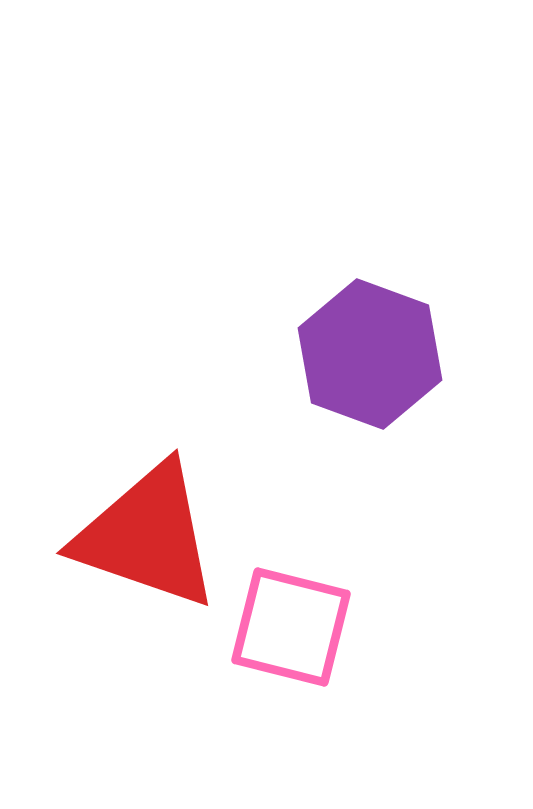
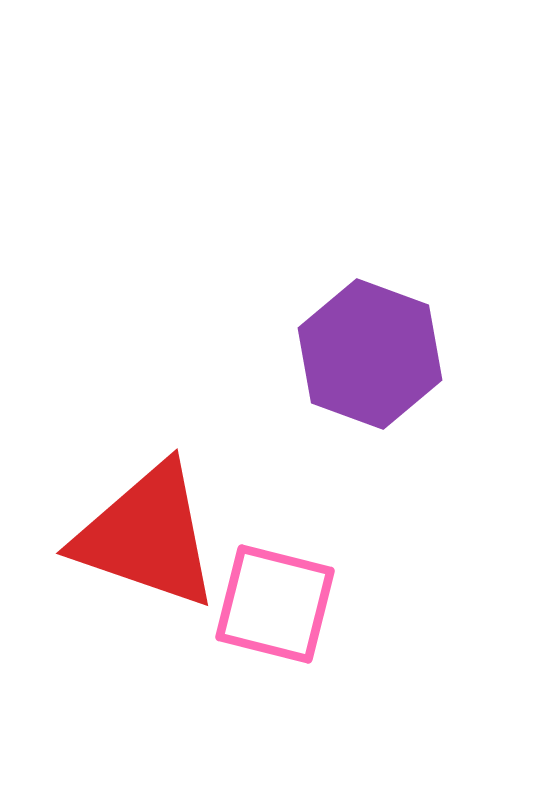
pink square: moved 16 px left, 23 px up
